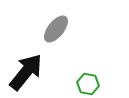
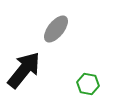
black arrow: moved 2 px left, 2 px up
